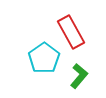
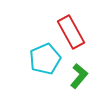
cyan pentagon: moved 1 px right, 1 px down; rotated 12 degrees clockwise
